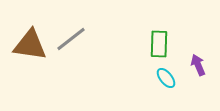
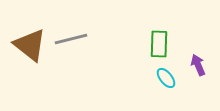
gray line: rotated 24 degrees clockwise
brown triangle: rotated 30 degrees clockwise
